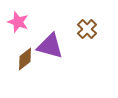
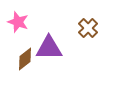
brown cross: moved 1 px right, 1 px up
purple triangle: moved 1 px left, 2 px down; rotated 16 degrees counterclockwise
